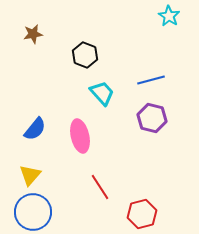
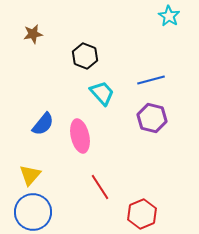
black hexagon: moved 1 px down
blue semicircle: moved 8 px right, 5 px up
red hexagon: rotated 8 degrees counterclockwise
